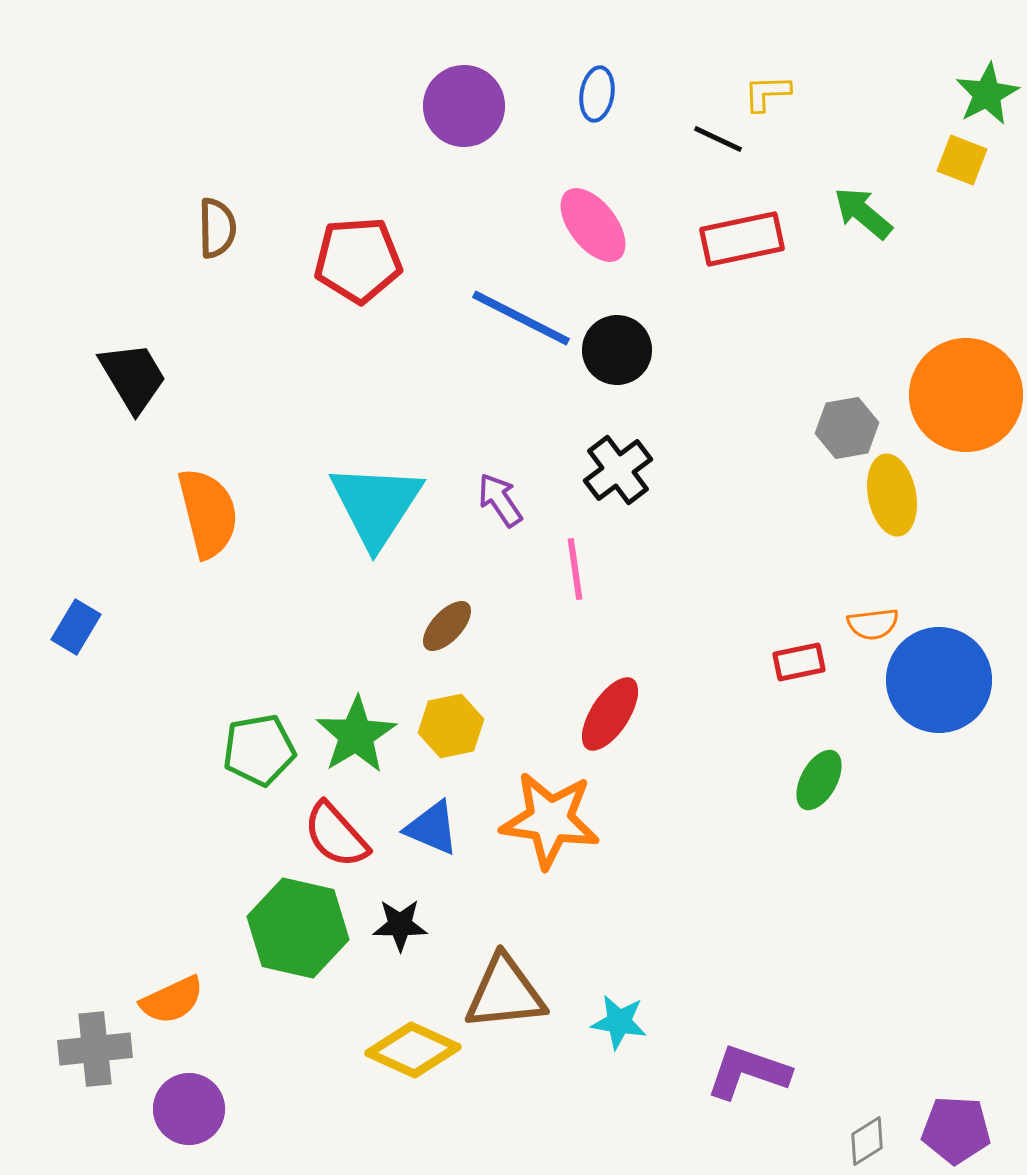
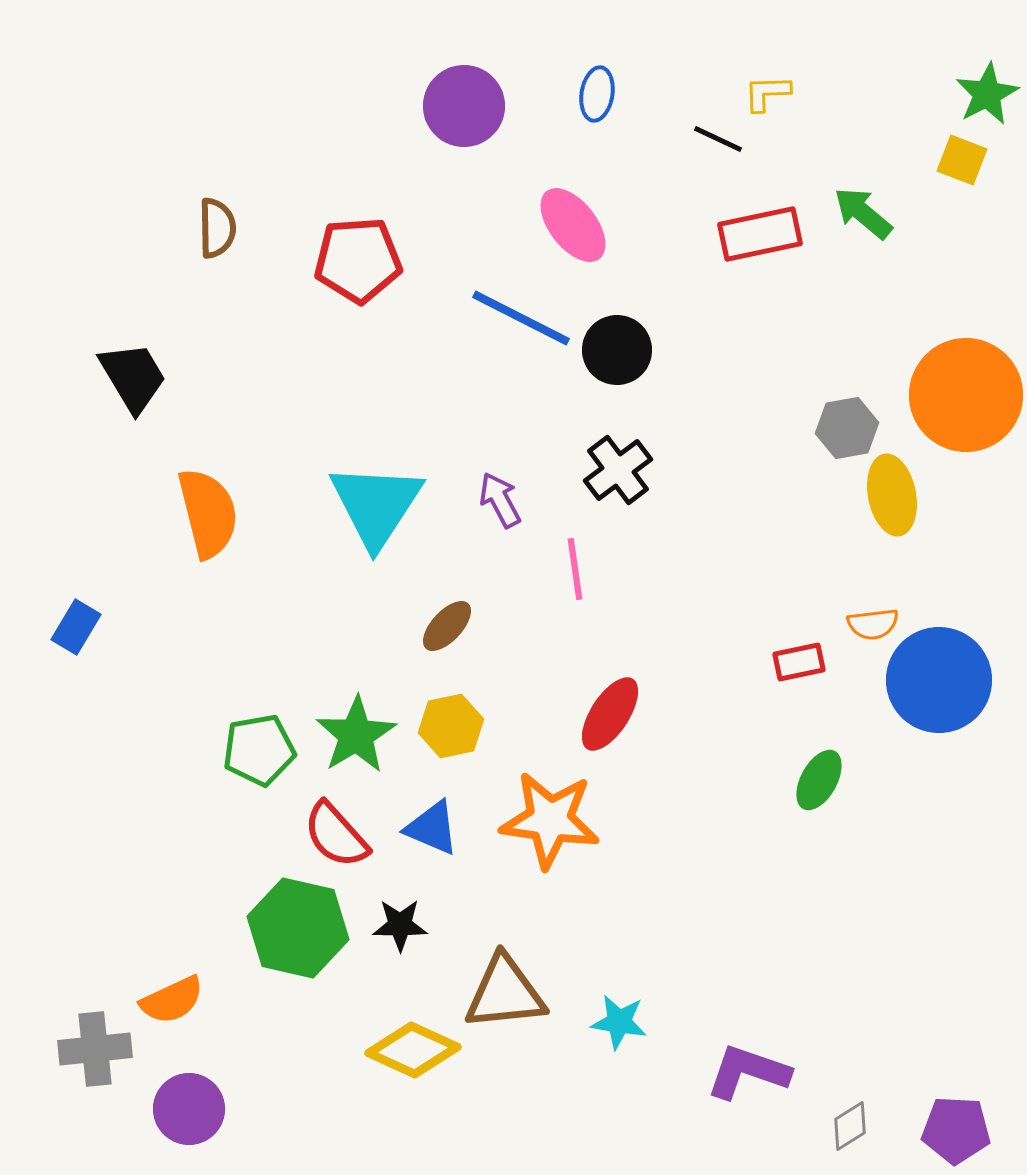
pink ellipse at (593, 225): moved 20 px left
red rectangle at (742, 239): moved 18 px right, 5 px up
purple arrow at (500, 500): rotated 6 degrees clockwise
gray diamond at (867, 1141): moved 17 px left, 15 px up
